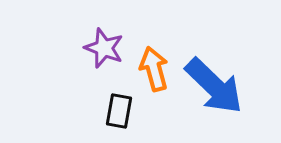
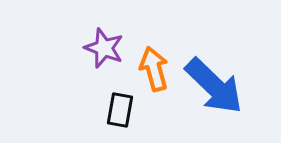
black rectangle: moved 1 px right, 1 px up
